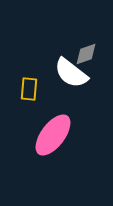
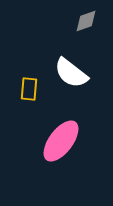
gray diamond: moved 33 px up
pink ellipse: moved 8 px right, 6 px down
